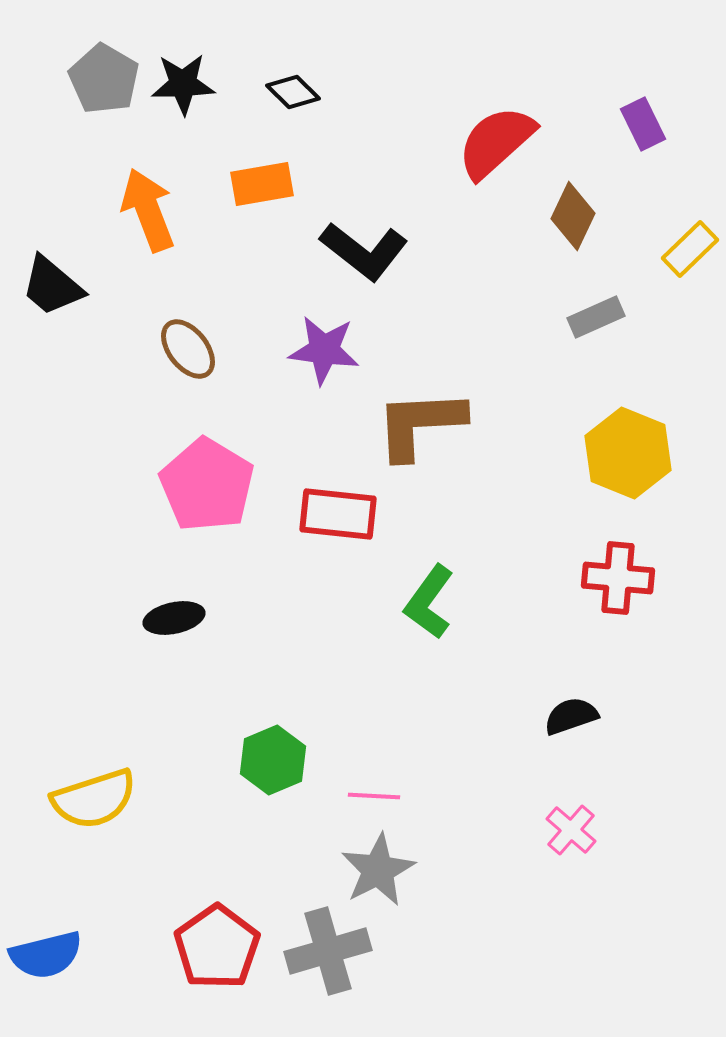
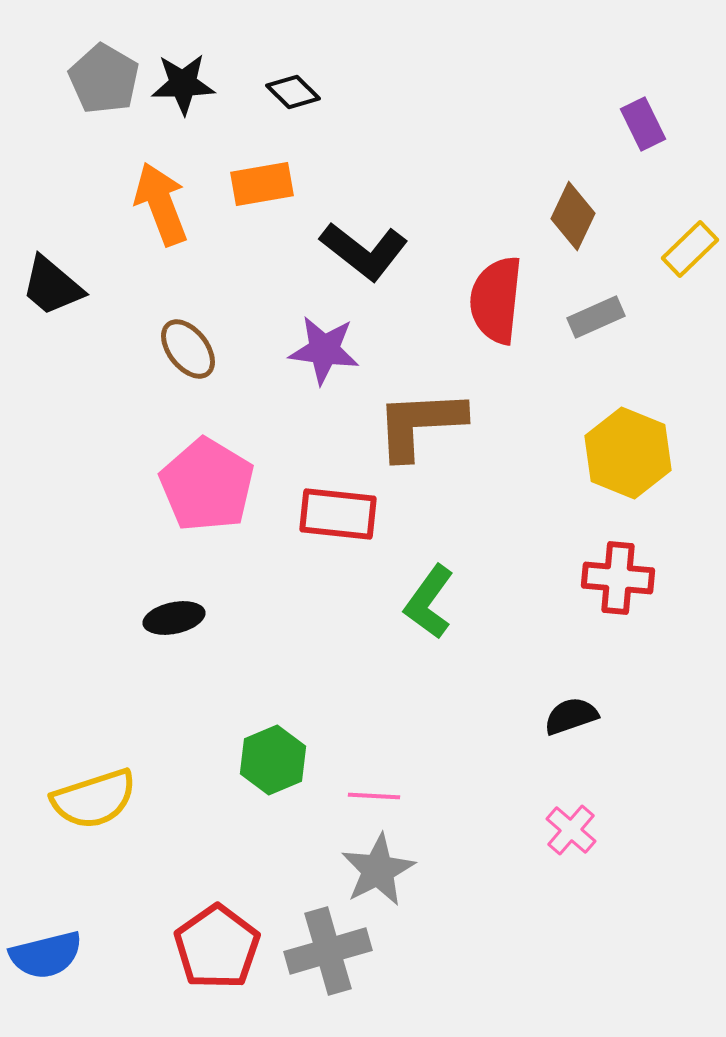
red semicircle: moved 158 px down; rotated 42 degrees counterclockwise
orange arrow: moved 13 px right, 6 px up
